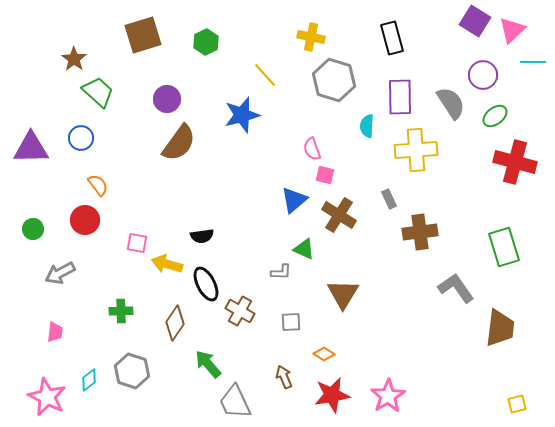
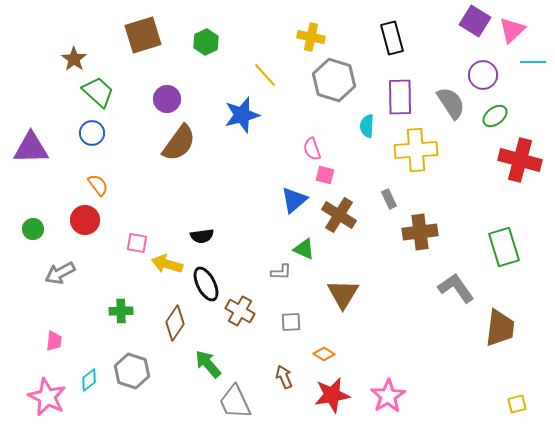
blue circle at (81, 138): moved 11 px right, 5 px up
red cross at (515, 162): moved 5 px right, 2 px up
pink trapezoid at (55, 332): moved 1 px left, 9 px down
